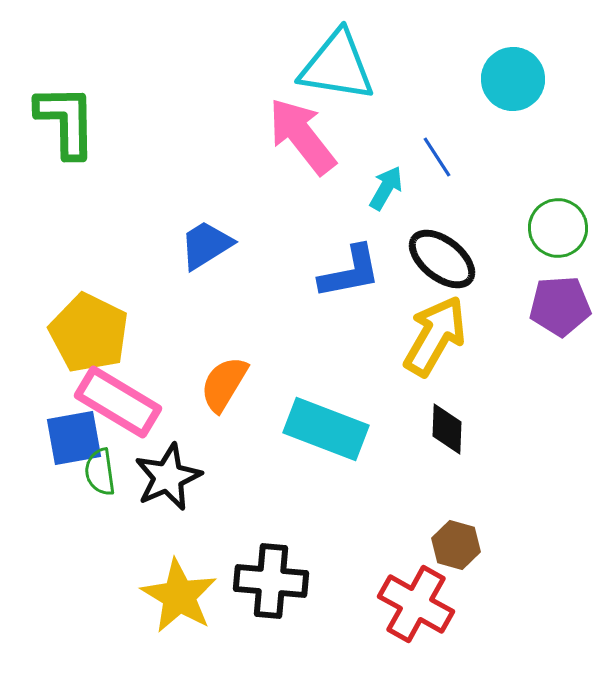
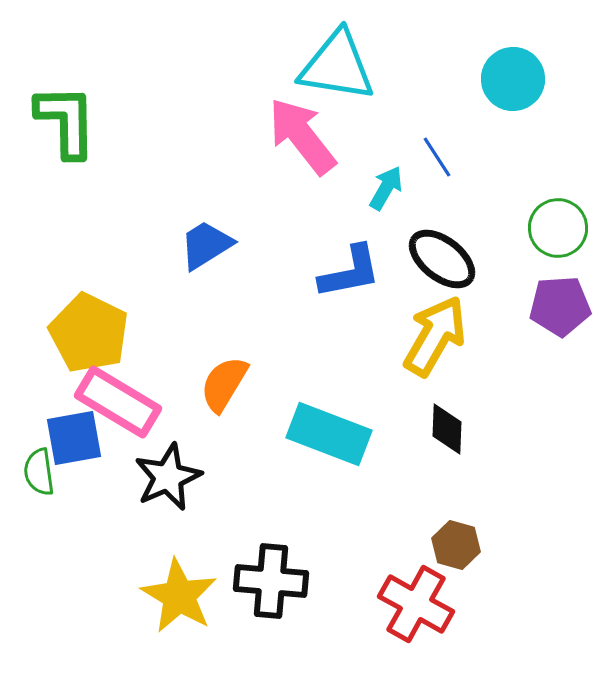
cyan rectangle: moved 3 px right, 5 px down
green semicircle: moved 61 px left
